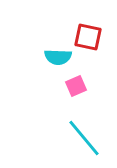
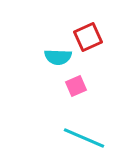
red square: rotated 36 degrees counterclockwise
cyan line: rotated 27 degrees counterclockwise
